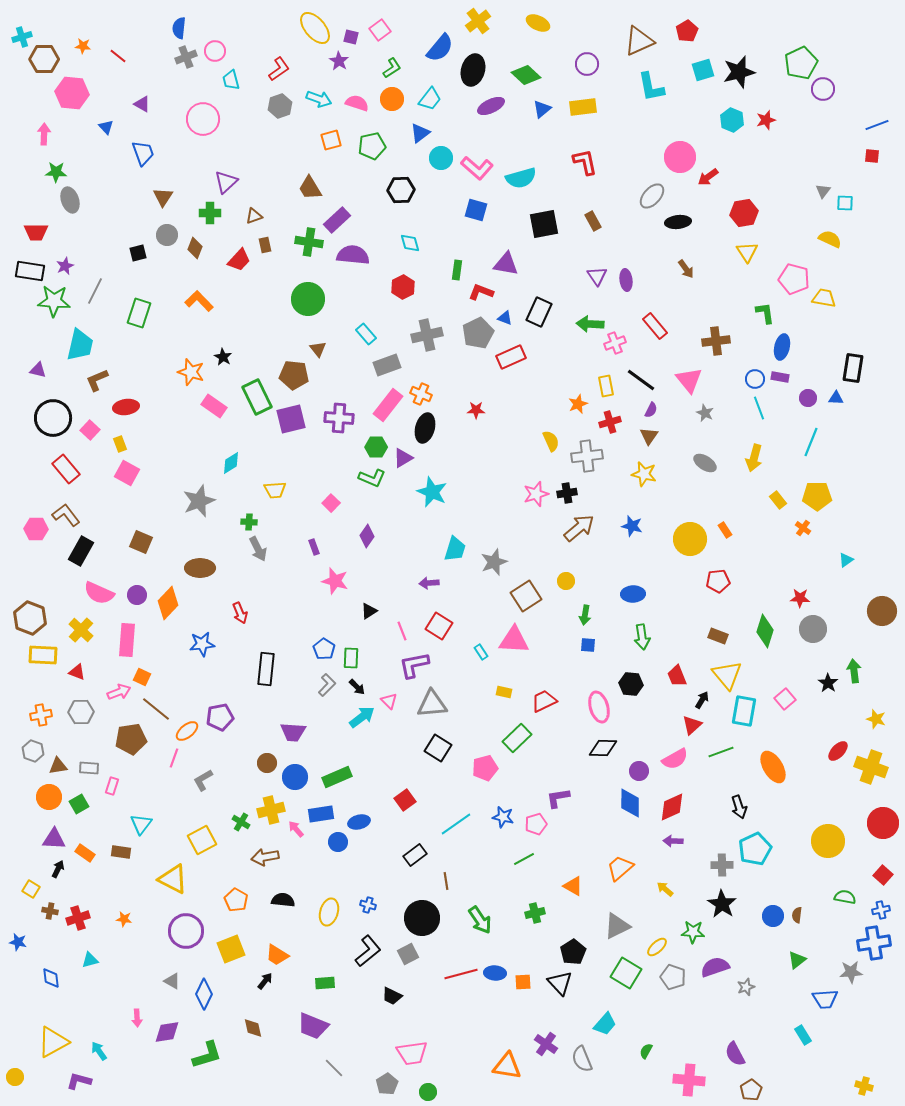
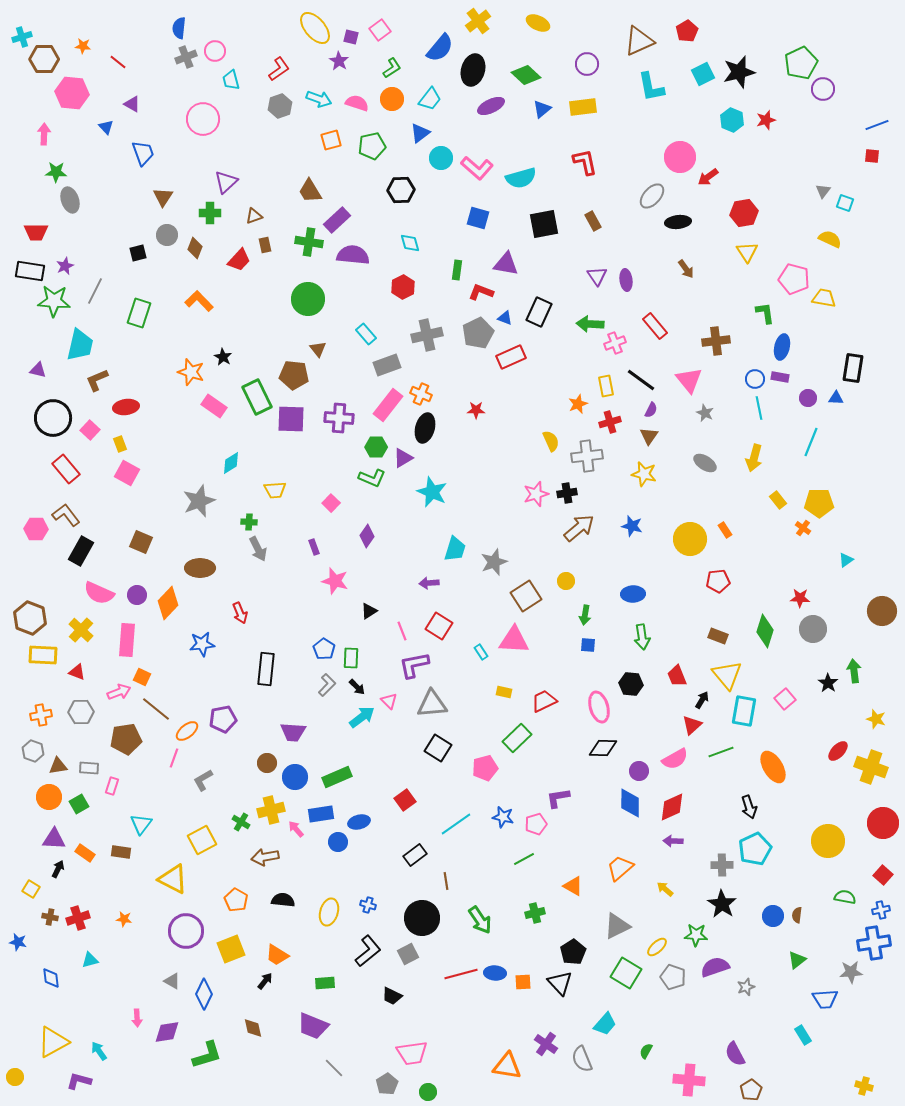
red line at (118, 56): moved 6 px down
cyan square at (703, 70): moved 4 px down; rotated 10 degrees counterclockwise
purple triangle at (142, 104): moved 10 px left
brown trapezoid at (310, 188): moved 3 px down
cyan square at (845, 203): rotated 18 degrees clockwise
blue square at (476, 210): moved 2 px right, 8 px down
cyan line at (759, 408): rotated 10 degrees clockwise
purple square at (291, 419): rotated 16 degrees clockwise
yellow pentagon at (817, 496): moved 2 px right, 7 px down
purple pentagon at (220, 717): moved 3 px right, 2 px down
brown pentagon at (131, 739): moved 5 px left
black arrow at (739, 807): moved 10 px right
brown cross at (50, 911): moved 6 px down
green star at (693, 932): moved 3 px right, 3 px down
